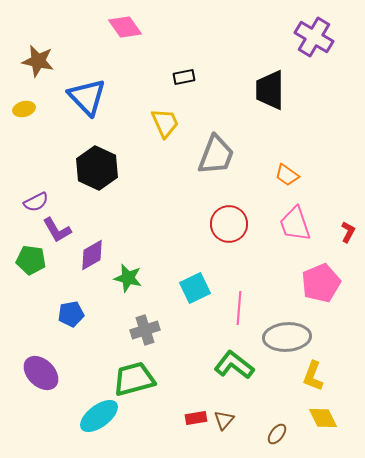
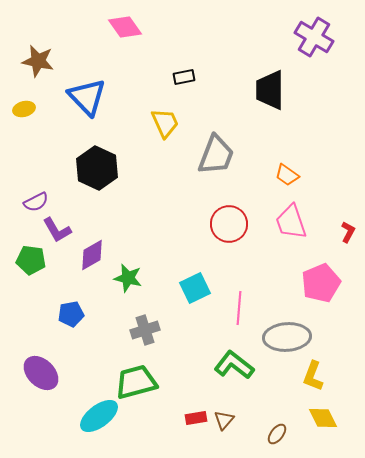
pink trapezoid: moved 4 px left, 2 px up
green trapezoid: moved 2 px right, 3 px down
